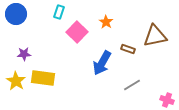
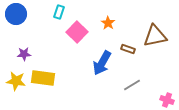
orange star: moved 2 px right, 1 px down
yellow star: rotated 24 degrees counterclockwise
